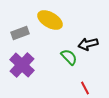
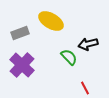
yellow ellipse: moved 1 px right, 1 px down
